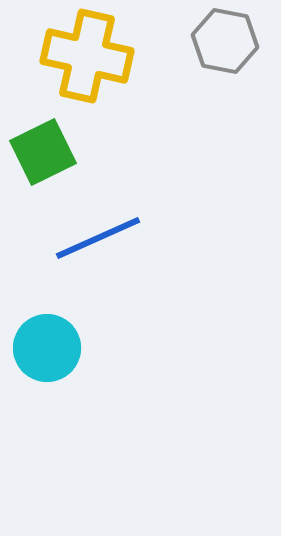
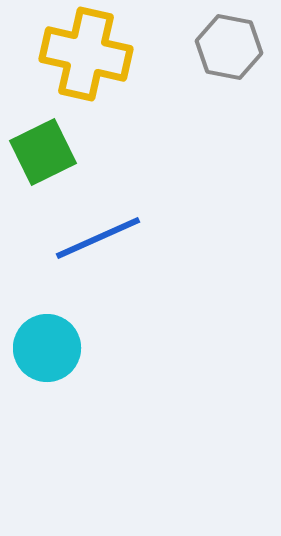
gray hexagon: moved 4 px right, 6 px down
yellow cross: moved 1 px left, 2 px up
